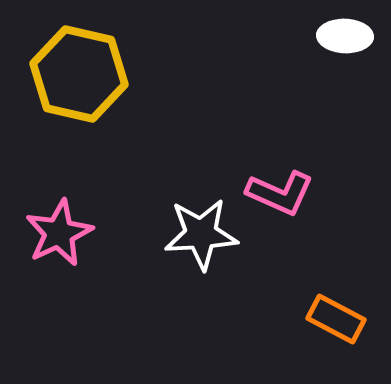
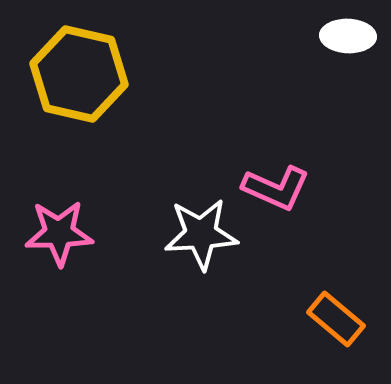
white ellipse: moved 3 px right
pink L-shape: moved 4 px left, 5 px up
pink star: rotated 24 degrees clockwise
orange rectangle: rotated 12 degrees clockwise
